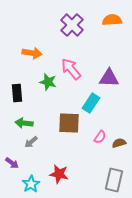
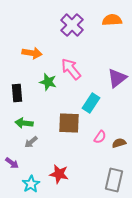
purple triangle: moved 8 px right; rotated 40 degrees counterclockwise
